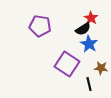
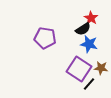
purple pentagon: moved 5 px right, 12 px down
blue star: rotated 18 degrees counterclockwise
purple square: moved 12 px right, 5 px down
black line: rotated 56 degrees clockwise
